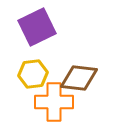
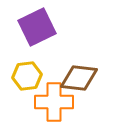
yellow hexagon: moved 6 px left, 2 px down
